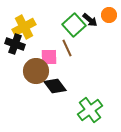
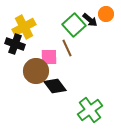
orange circle: moved 3 px left, 1 px up
